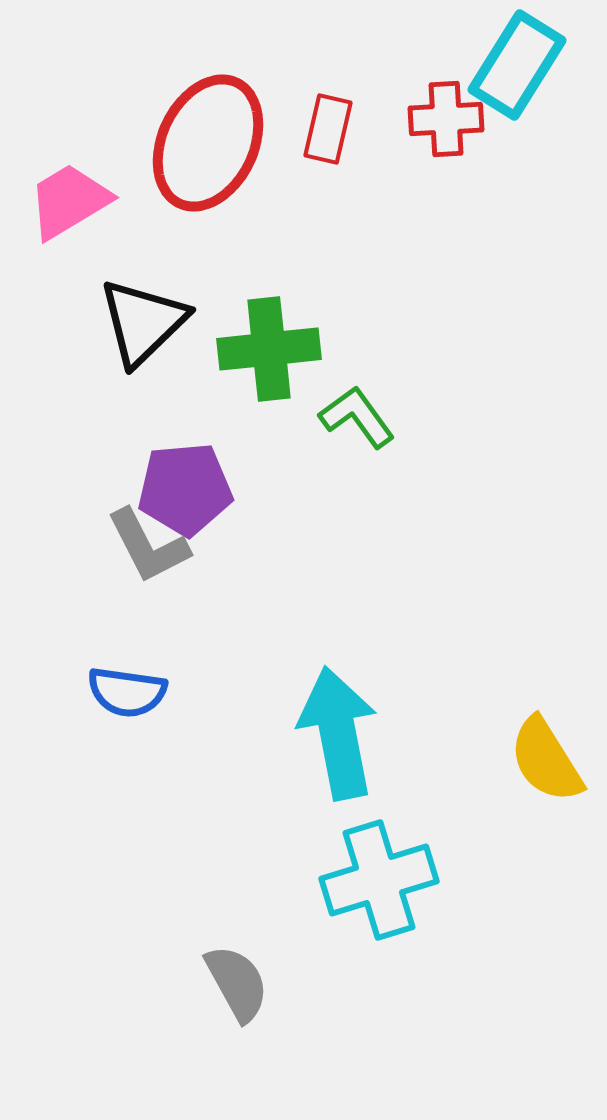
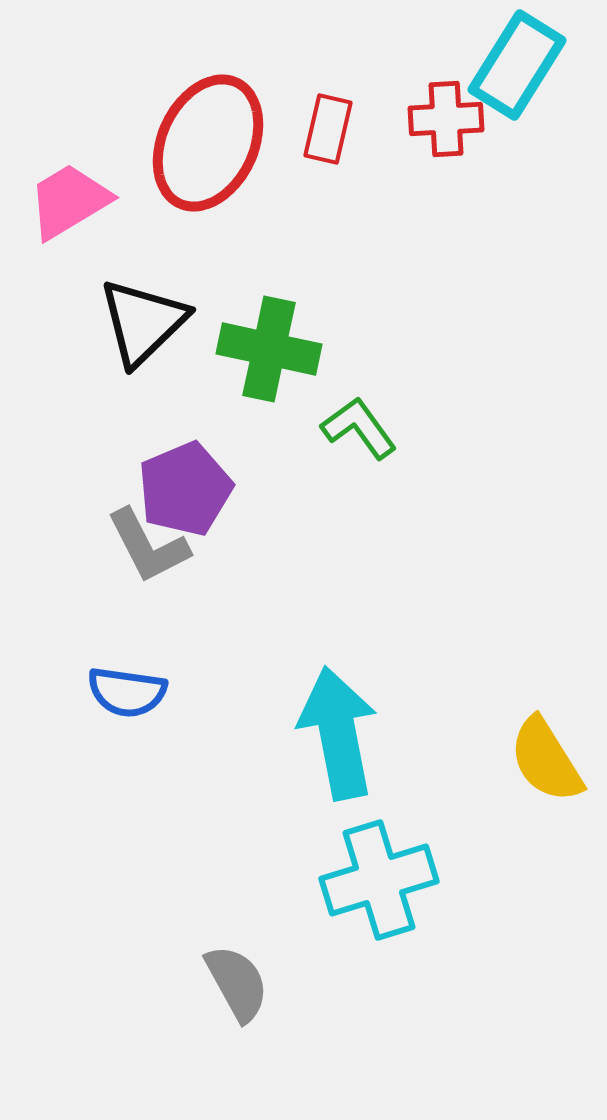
green cross: rotated 18 degrees clockwise
green L-shape: moved 2 px right, 11 px down
purple pentagon: rotated 18 degrees counterclockwise
